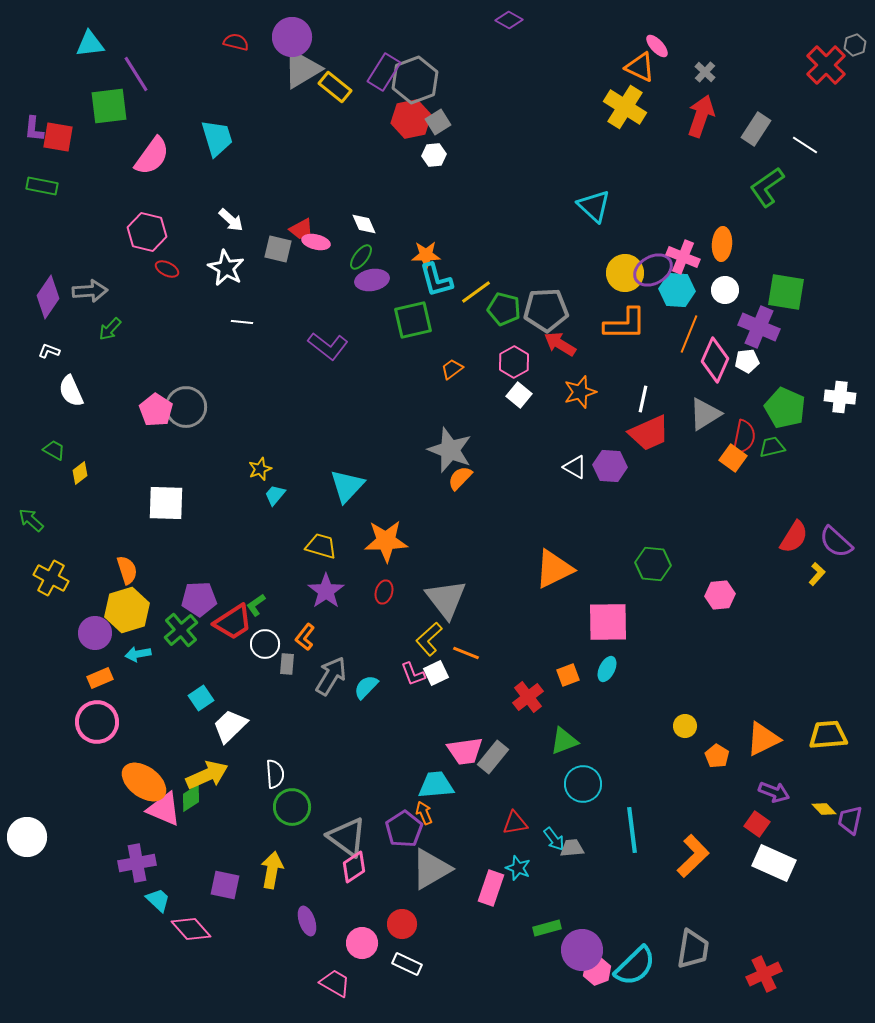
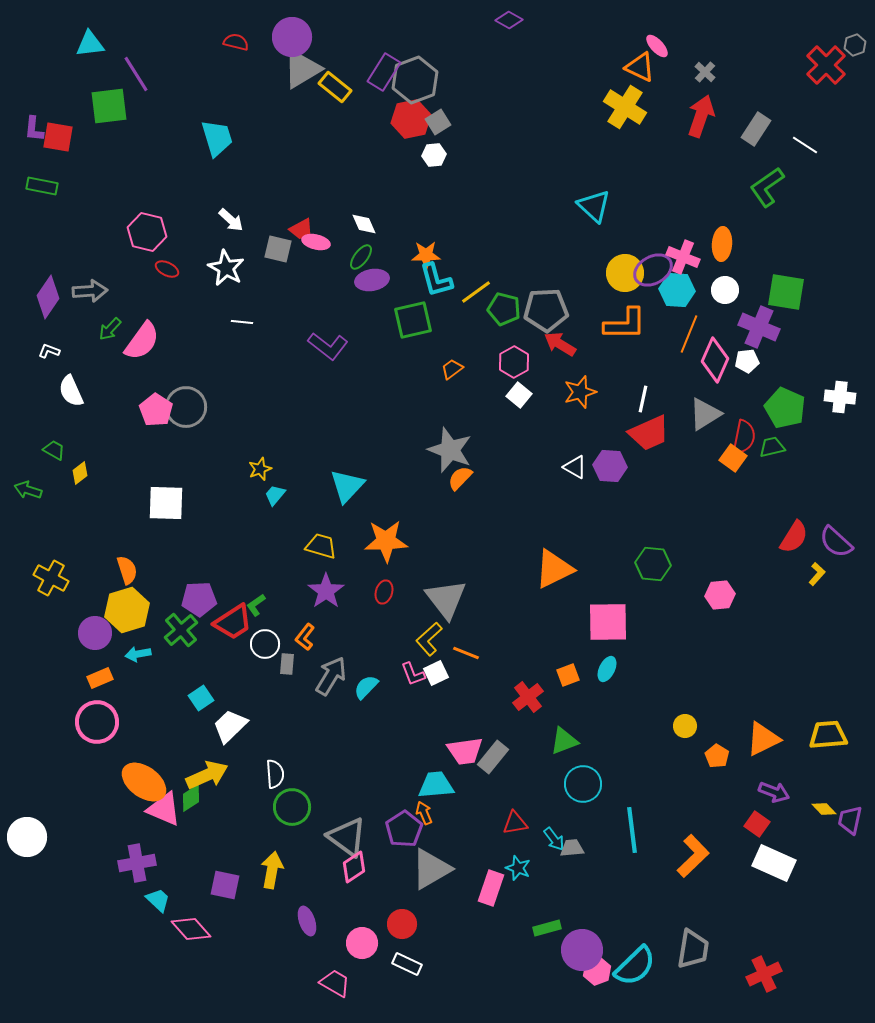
pink semicircle at (152, 156): moved 10 px left, 185 px down
green arrow at (31, 520): moved 3 px left, 30 px up; rotated 24 degrees counterclockwise
